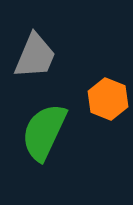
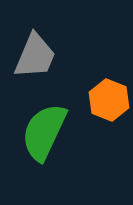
orange hexagon: moved 1 px right, 1 px down
